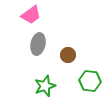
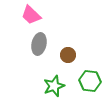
pink trapezoid: rotated 80 degrees clockwise
gray ellipse: moved 1 px right
green star: moved 9 px right
